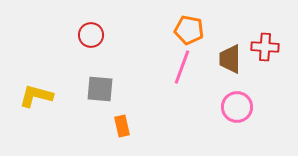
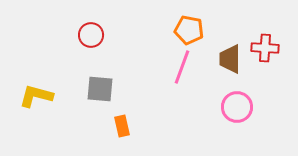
red cross: moved 1 px down
